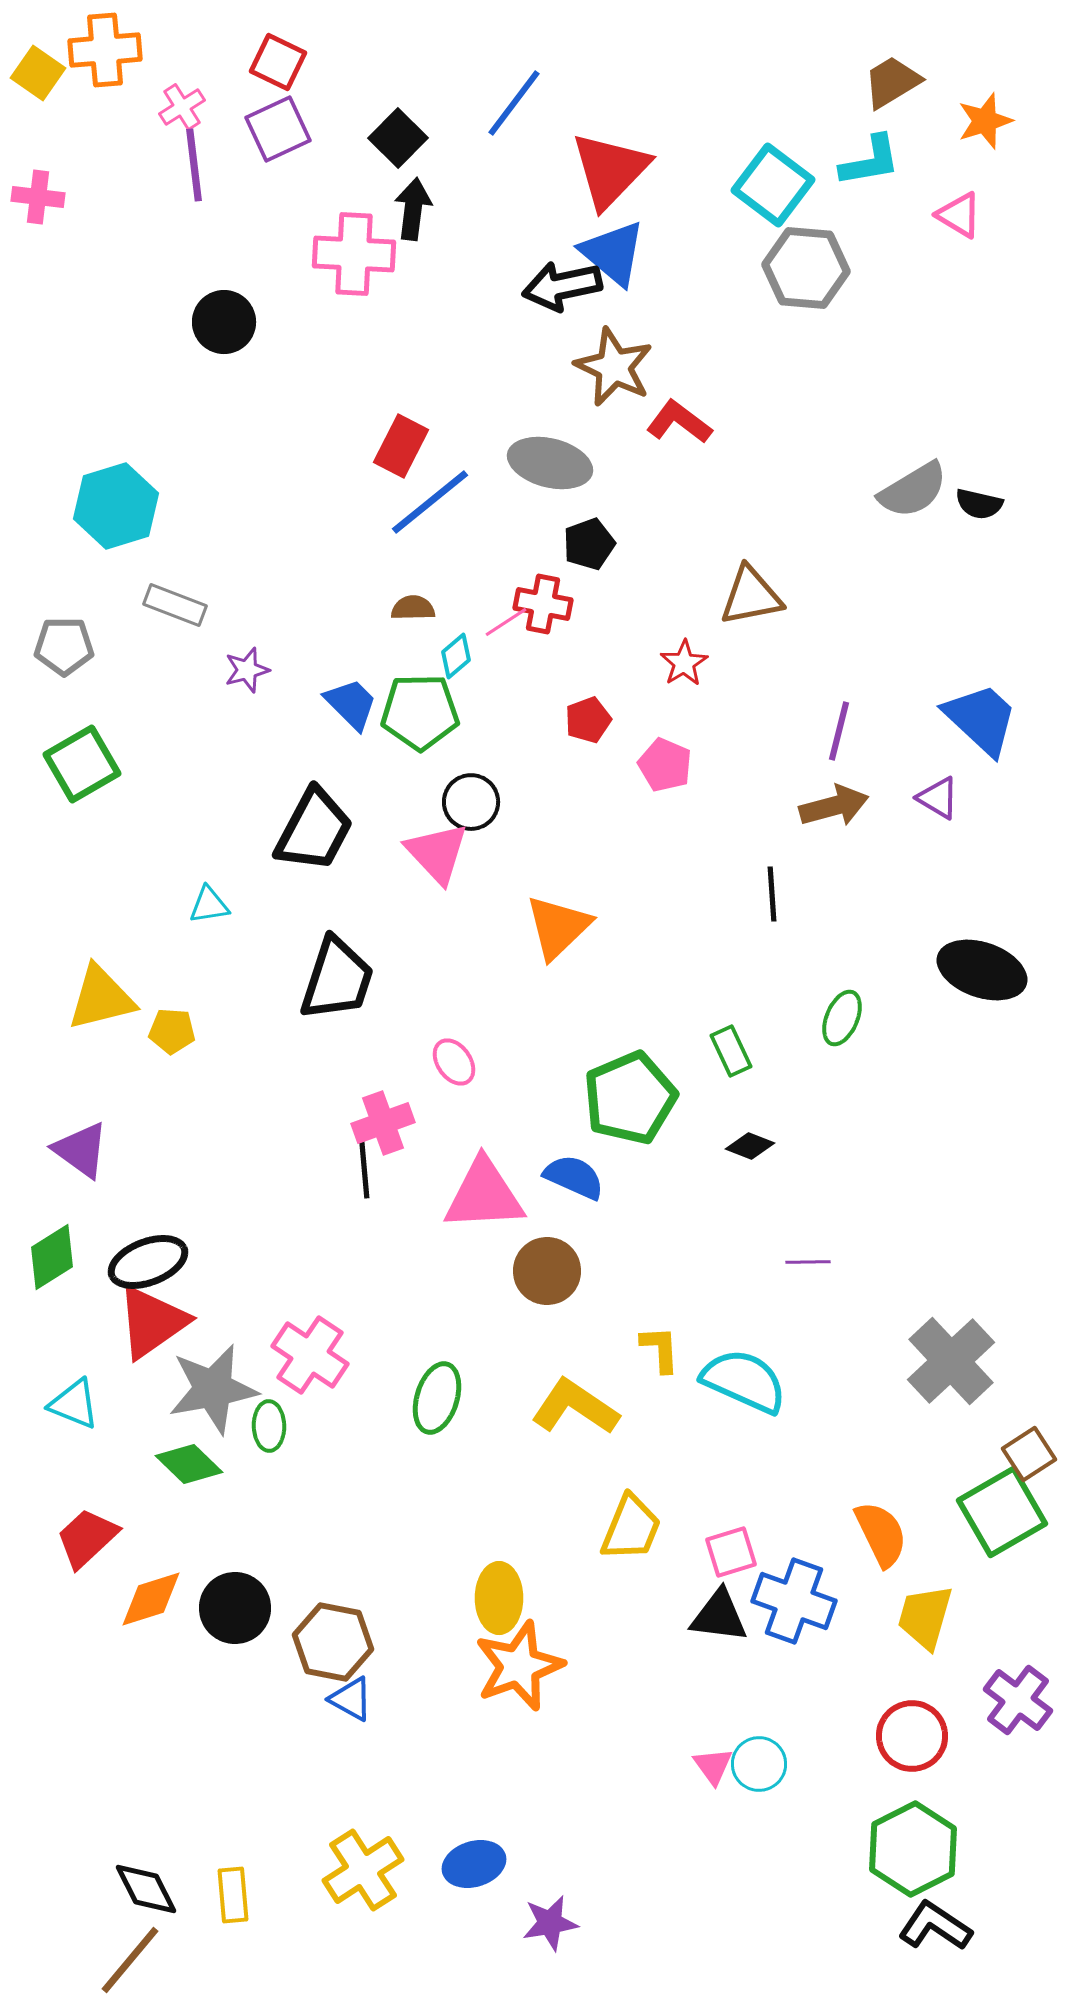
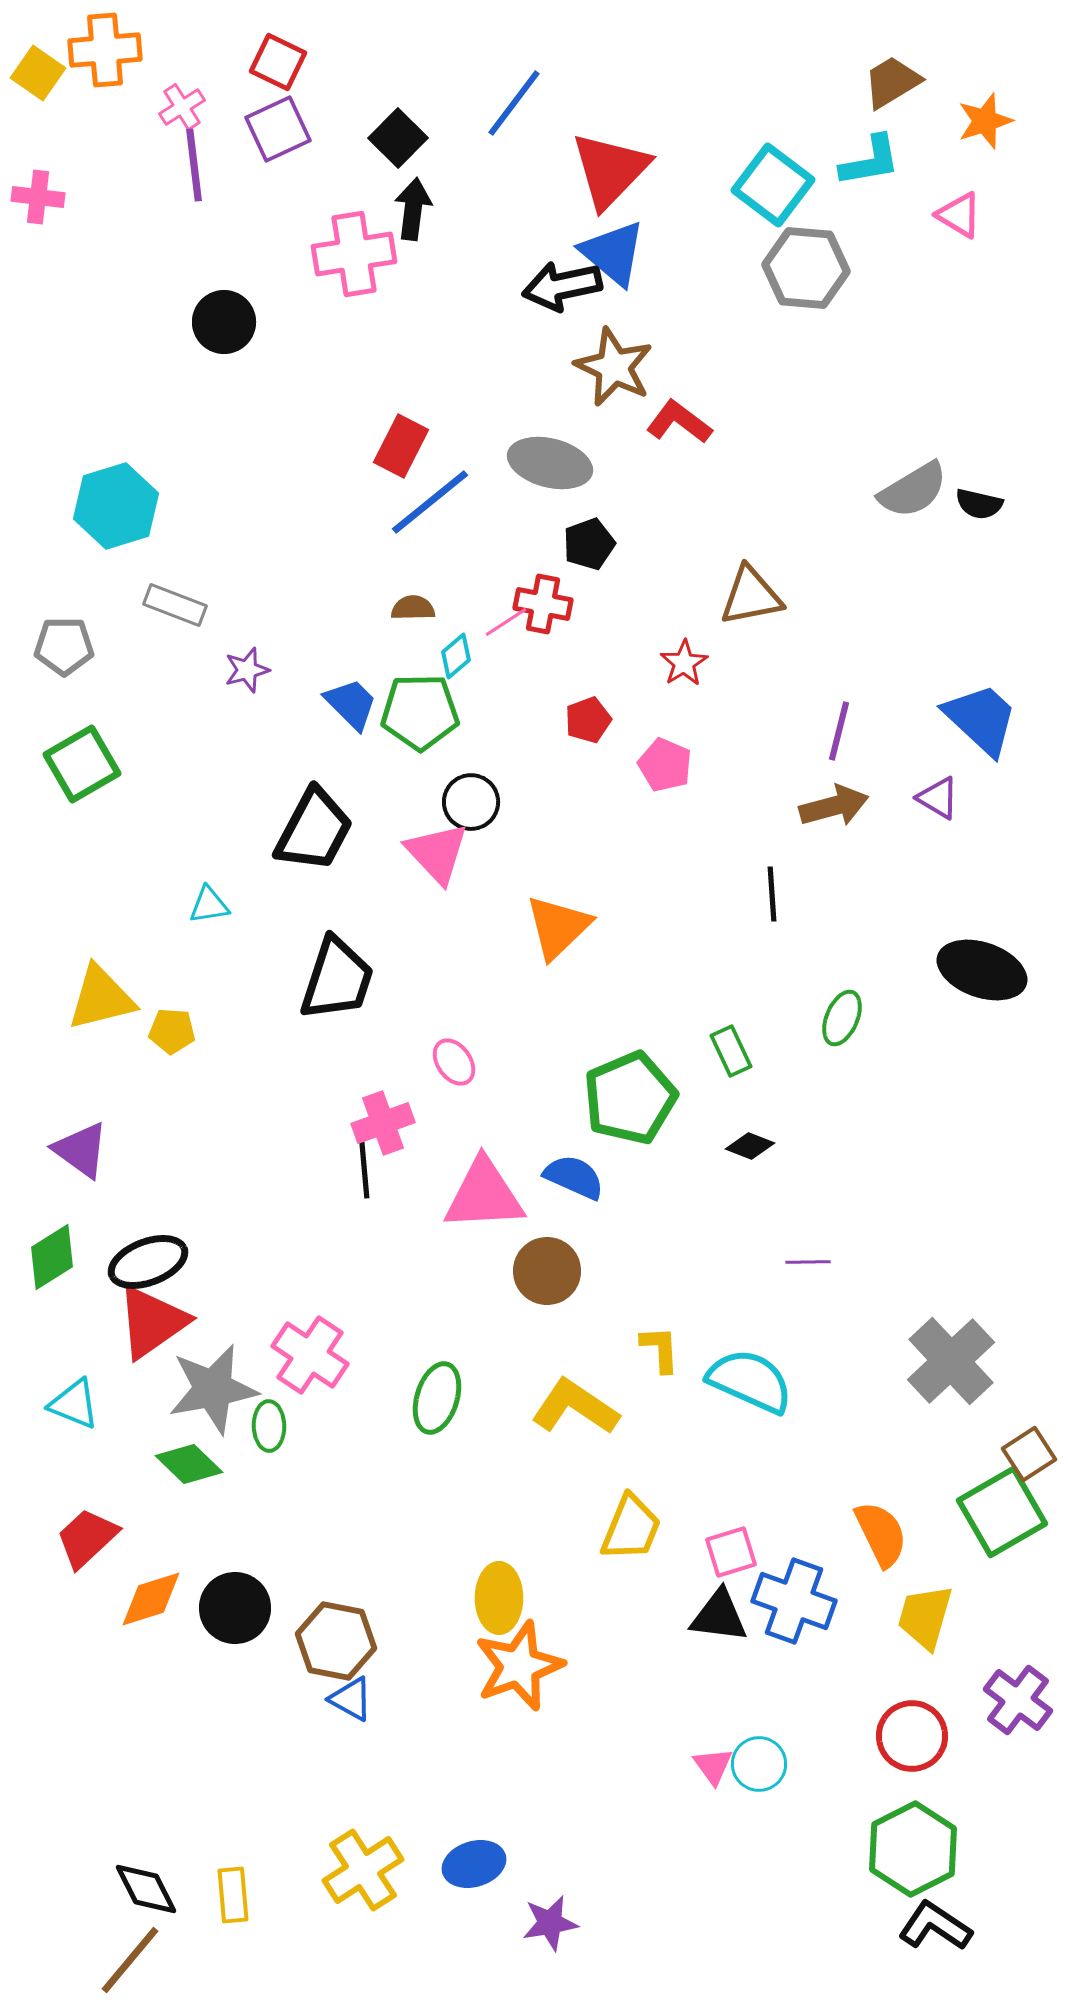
pink cross at (354, 254): rotated 12 degrees counterclockwise
cyan semicircle at (744, 1381): moved 6 px right
brown hexagon at (333, 1642): moved 3 px right, 1 px up
